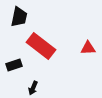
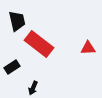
black trapezoid: moved 2 px left, 4 px down; rotated 25 degrees counterclockwise
red rectangle: moved 2 px left, 2 px up
black rectangle: moved 2 px left, 2 px down; rotated 14 degrees counterclockwise
